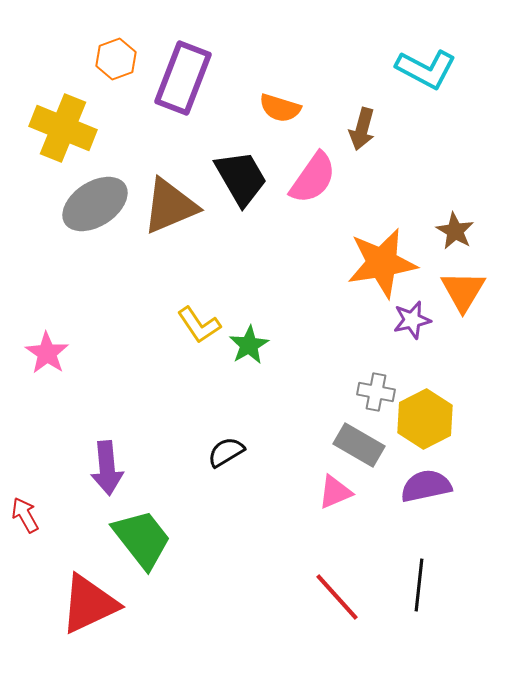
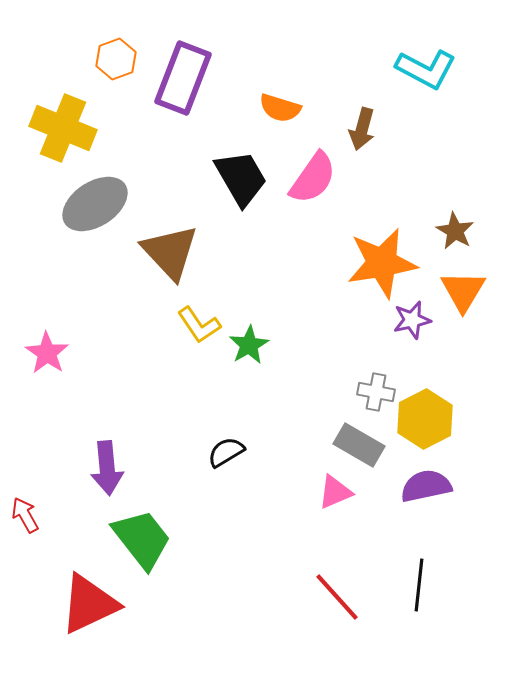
brown triangle: moved 46 px down; rotated 50 degrees counterclockwise
